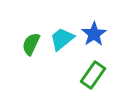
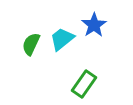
blue star: moved 9 px up
green rectangle: moved 9 px left, 9 px down
